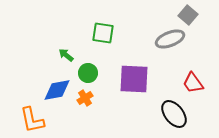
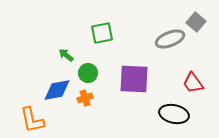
gray square: moved 8 px right, 7 px down
green square: moved 1 px left; rotated 20 degrees counterclockwise
orange cross: rotated 14 degrees clockwise
black ellipse: rotated 40 degrees counterclockwise
